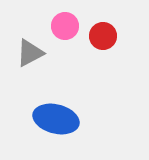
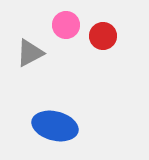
pink circle: moved 1 px right, 1 px up
blue ellipse: moved 1 px left, 7 px down
